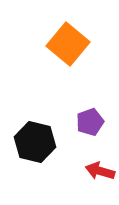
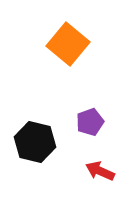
red arrow: rotated 8 degrees clockwise
